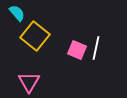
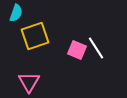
cyan semicircle: moved 1 px left; rotated 60 degrees clockwise
yellow square: rotated 32 degrees clockwise
white line: rotated 45 degrees counterclockwise
